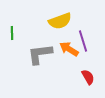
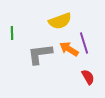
purple line: moved 1 px right, 2 px down
